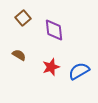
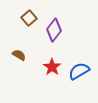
brown square: moved 6 px right
purple diamond: rotated 45 degrees clockwise
red star: moved 1 px right; rotated 18 degrees counterclockwise
